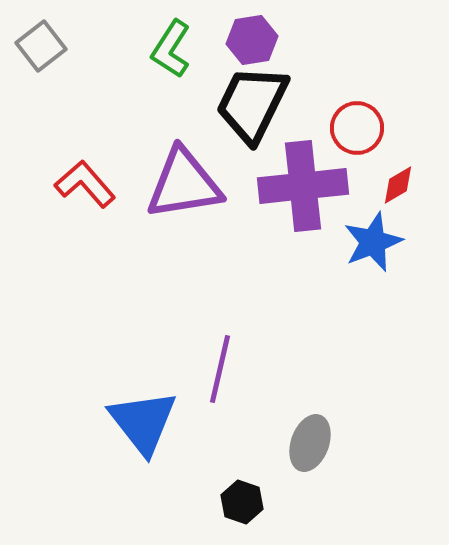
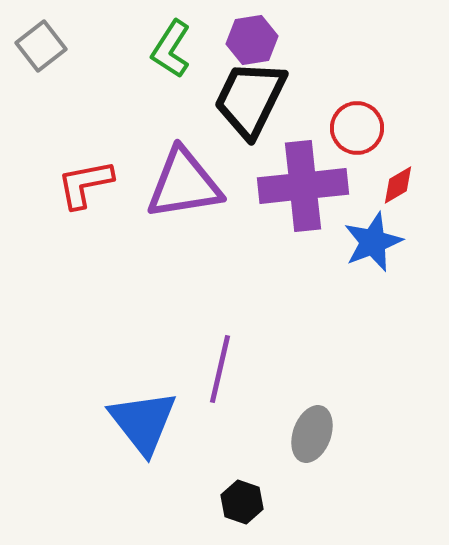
black trapezoid: moved 2 px left, 5 px up
red L-shape: rotated 60 degrees counterclockwise
gray ellipse: moved 2 px right, 9 px up
